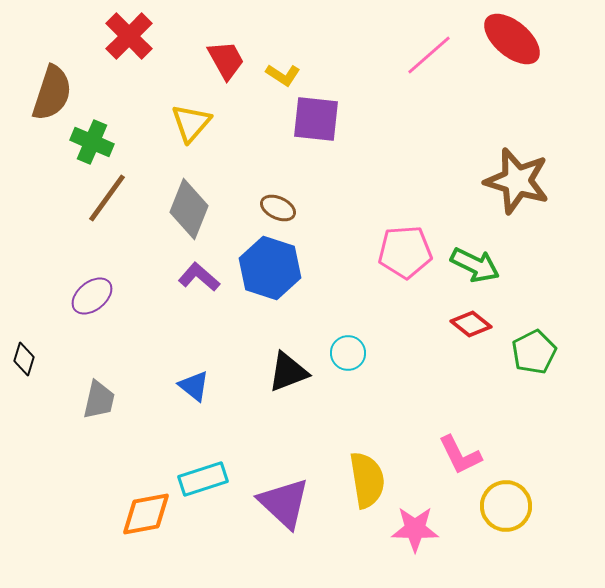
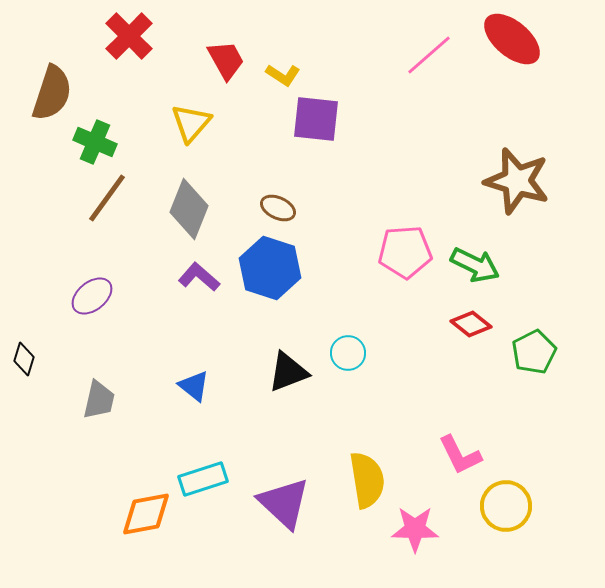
green cross: moved 3 px right
